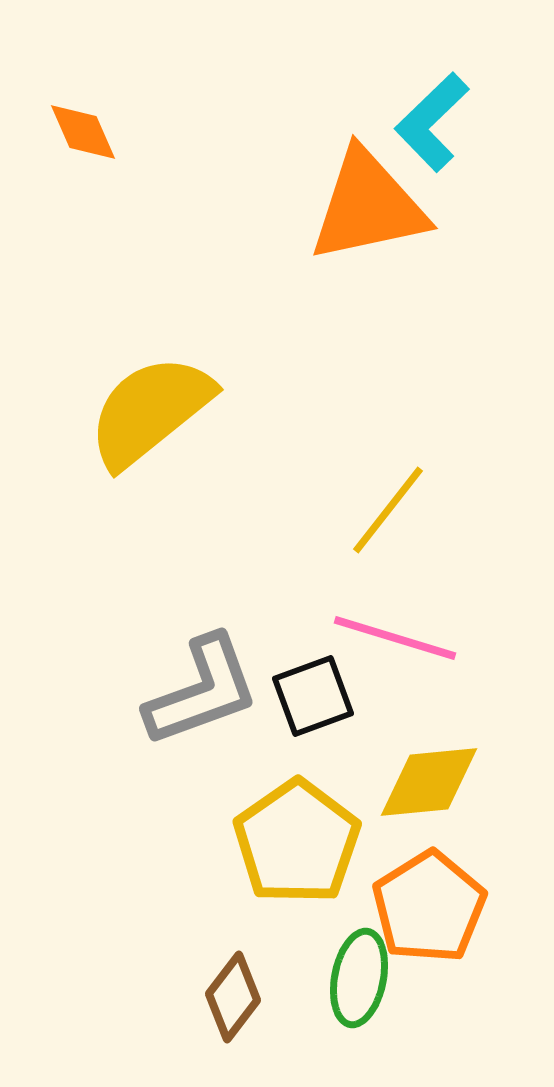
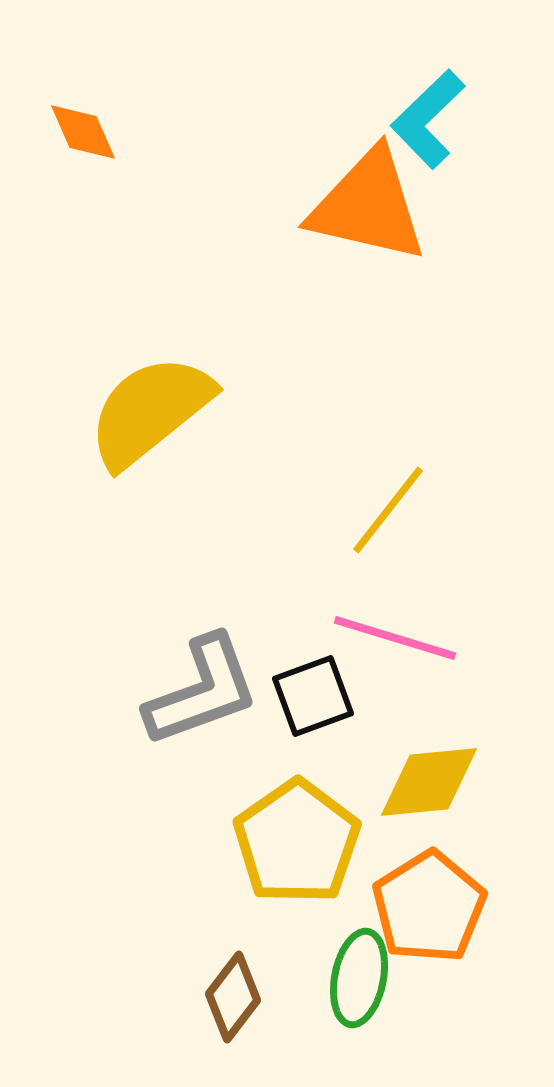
cyan L-shape: moved 4 px left, 3 px up
orange triangle: rotated 25 degrees clockwise
